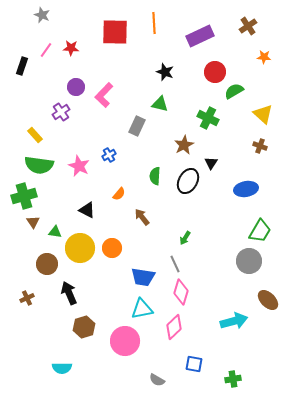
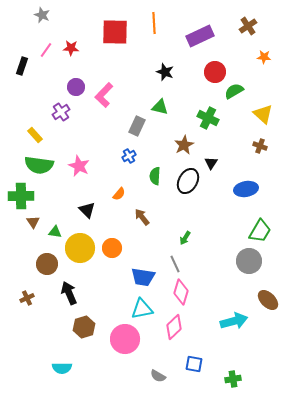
green triangle at (160, 104): moved 3 px down
blue cross at (109, 155): moved 20 px right, 1 px down
green cross at (24, 196): moved 3 px left; rotated 15 degrees clockwise
black triangle at (87, 210): rotated 18 degrees clockwise
pink circle at (125, 341): moved 2 px up
gray semicircle at (157, 380): moved 1 px right, 4 px up
